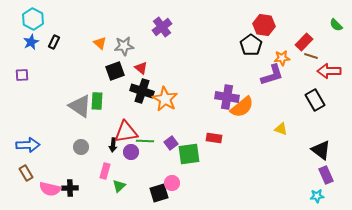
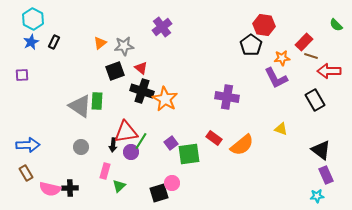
orange triangle at (100, 43): rotated 40 degrees clockwise
purple L-shape at (272, 75): moved 4 px right, 3 px down; rotated 80 degrees clockwise
orange semicircle at (242, 107): moved 38 px down
red rectangle at (214, 138): rotated 28 degrees clockwise
green line at (145, 141): moved 4 px left; rotated 60 degrees counterclockwise
